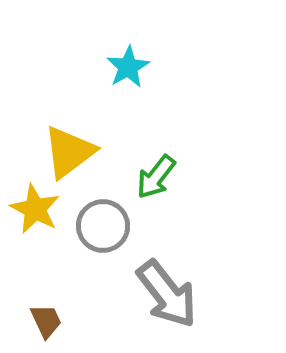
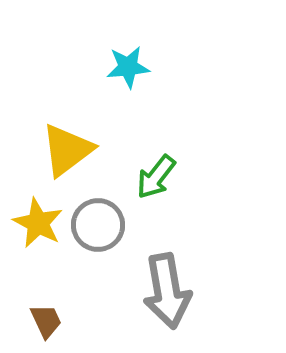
cyan star: rotated 24 degrees clockwise
yellow triangle: moved 2 px left, 2 px up
yellow star: moved 3 px right, 14 px down
gray circle: moved 5 px left, 1 px up
gray arrow: moved 3 px up; rotated 28 degrees clockwise
